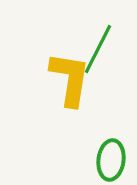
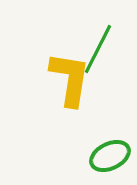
green ellipse: moved 1 px left, 4 px up; rotated 57 degrees clockwise
